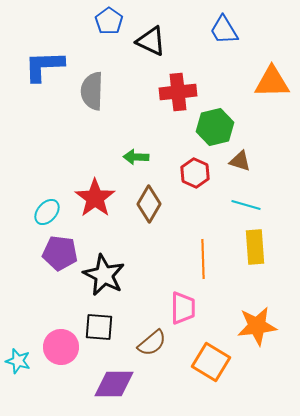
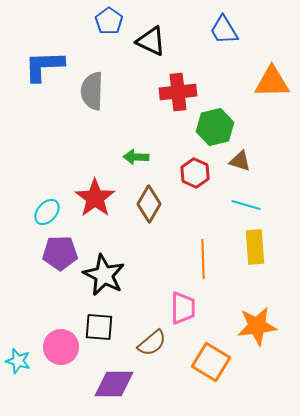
purple pentagon: rotated 8 degrees counterclockwise
